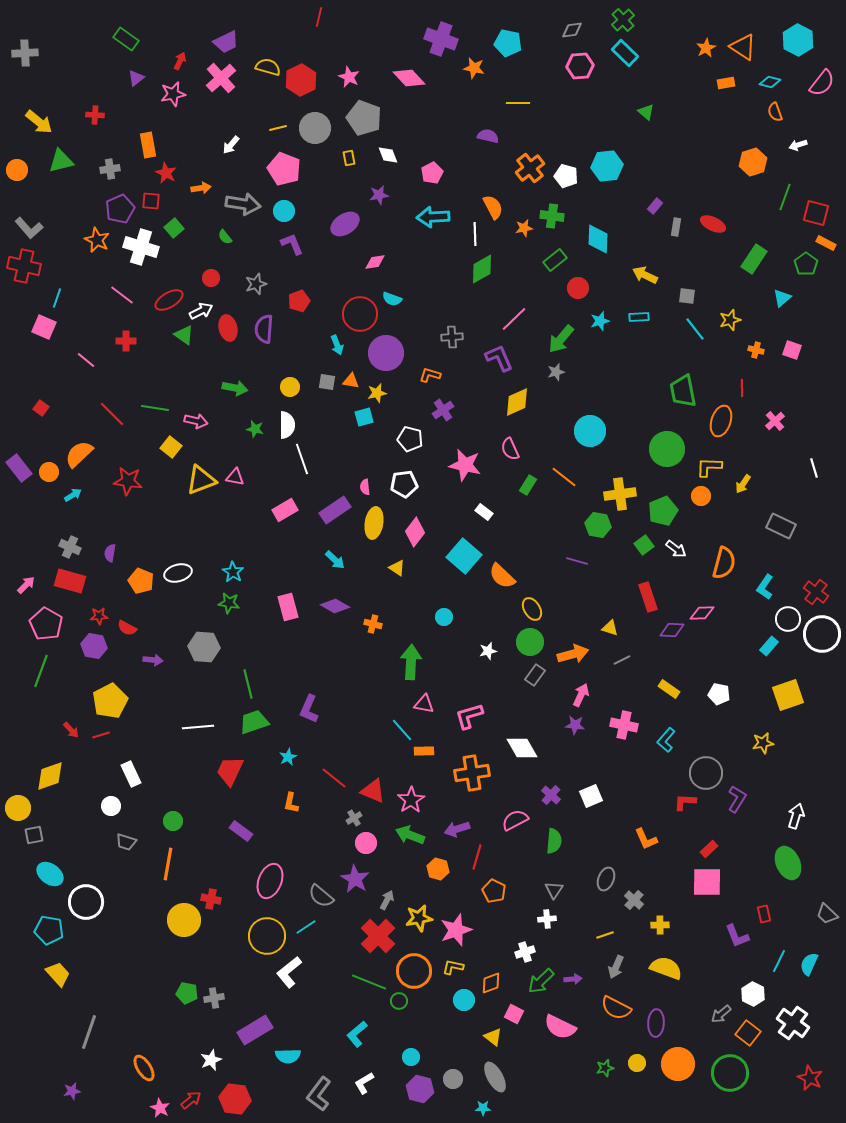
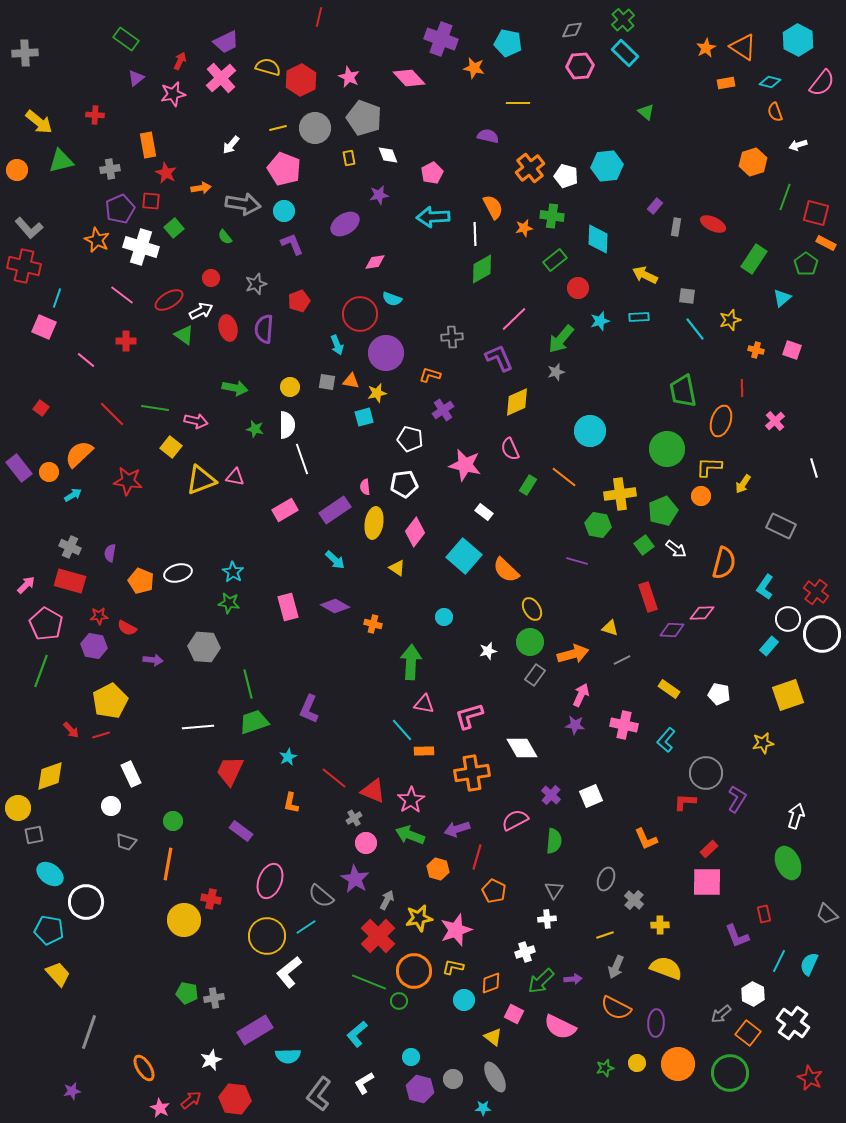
orange semicircle at (502, 576): moved 4 px right, 6 px up
